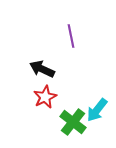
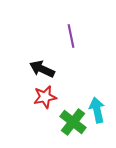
red star: rotated 15 degrees clockwise
cyan arrow: rotated 130 degrees clockwise
